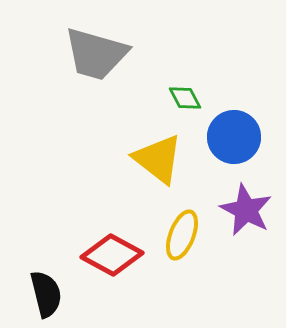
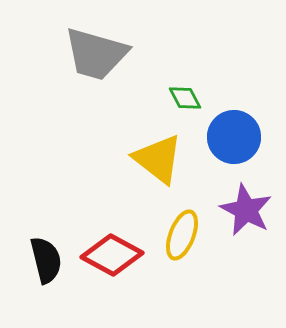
black semicircle: moved 34 px up
